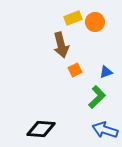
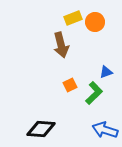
orange square: moved 5 px left, 15 px down
green L-shape: moved 3 px left, 4 px up
